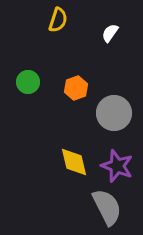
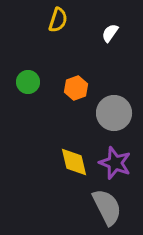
purple star: moved 2 px left, 3 px up
